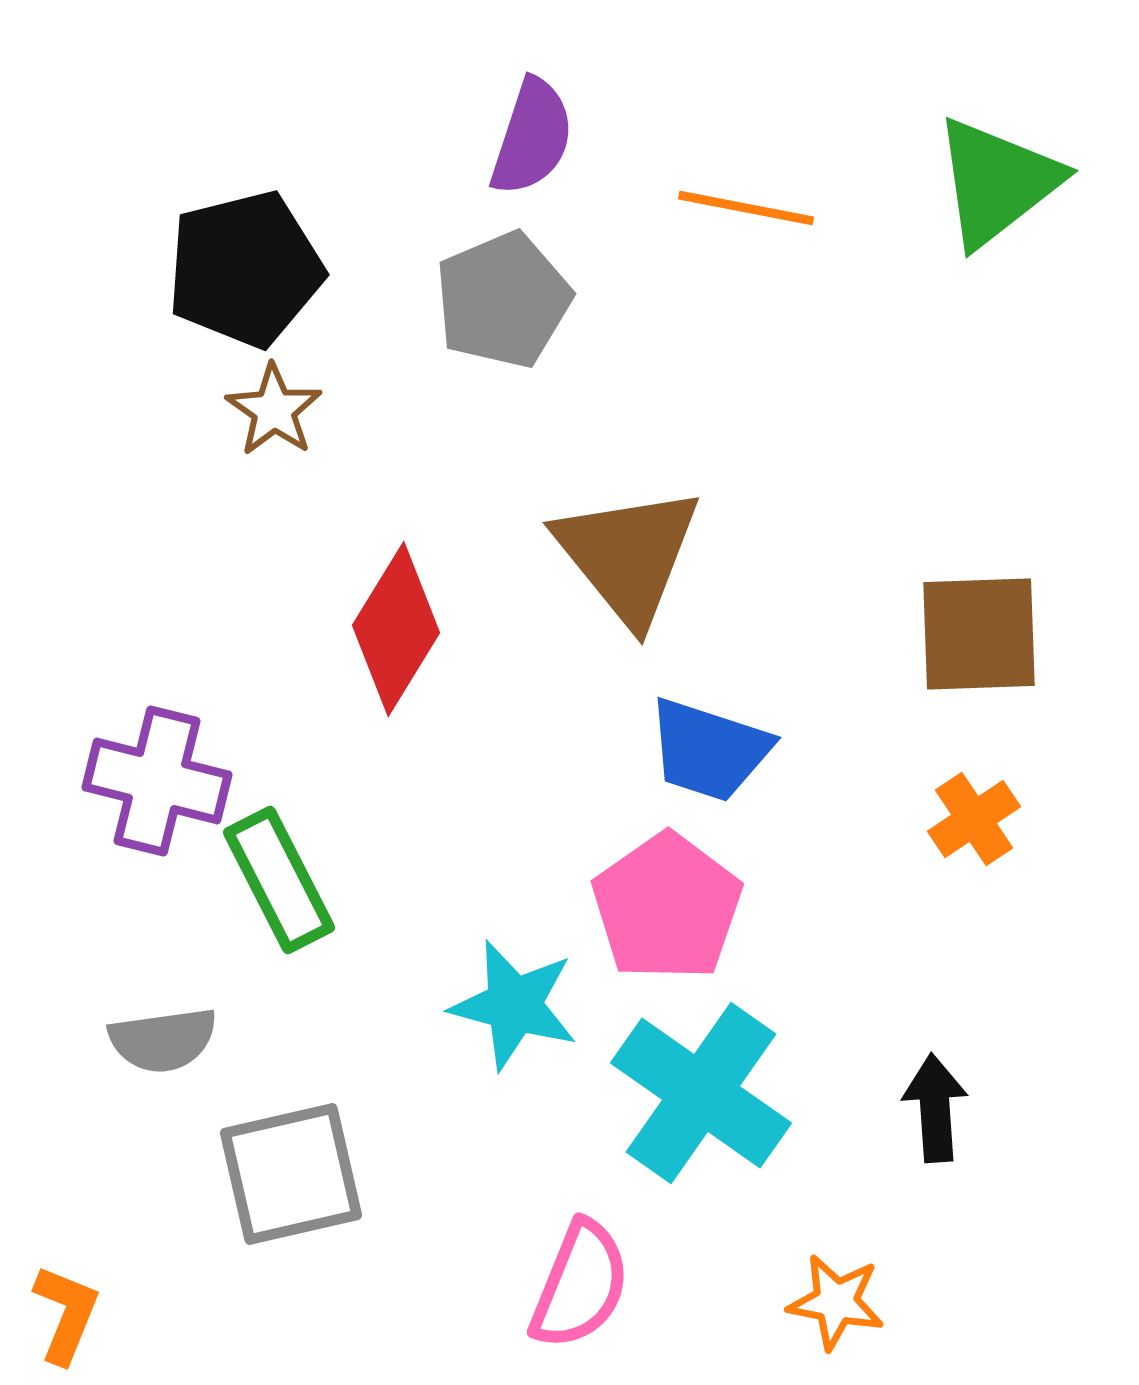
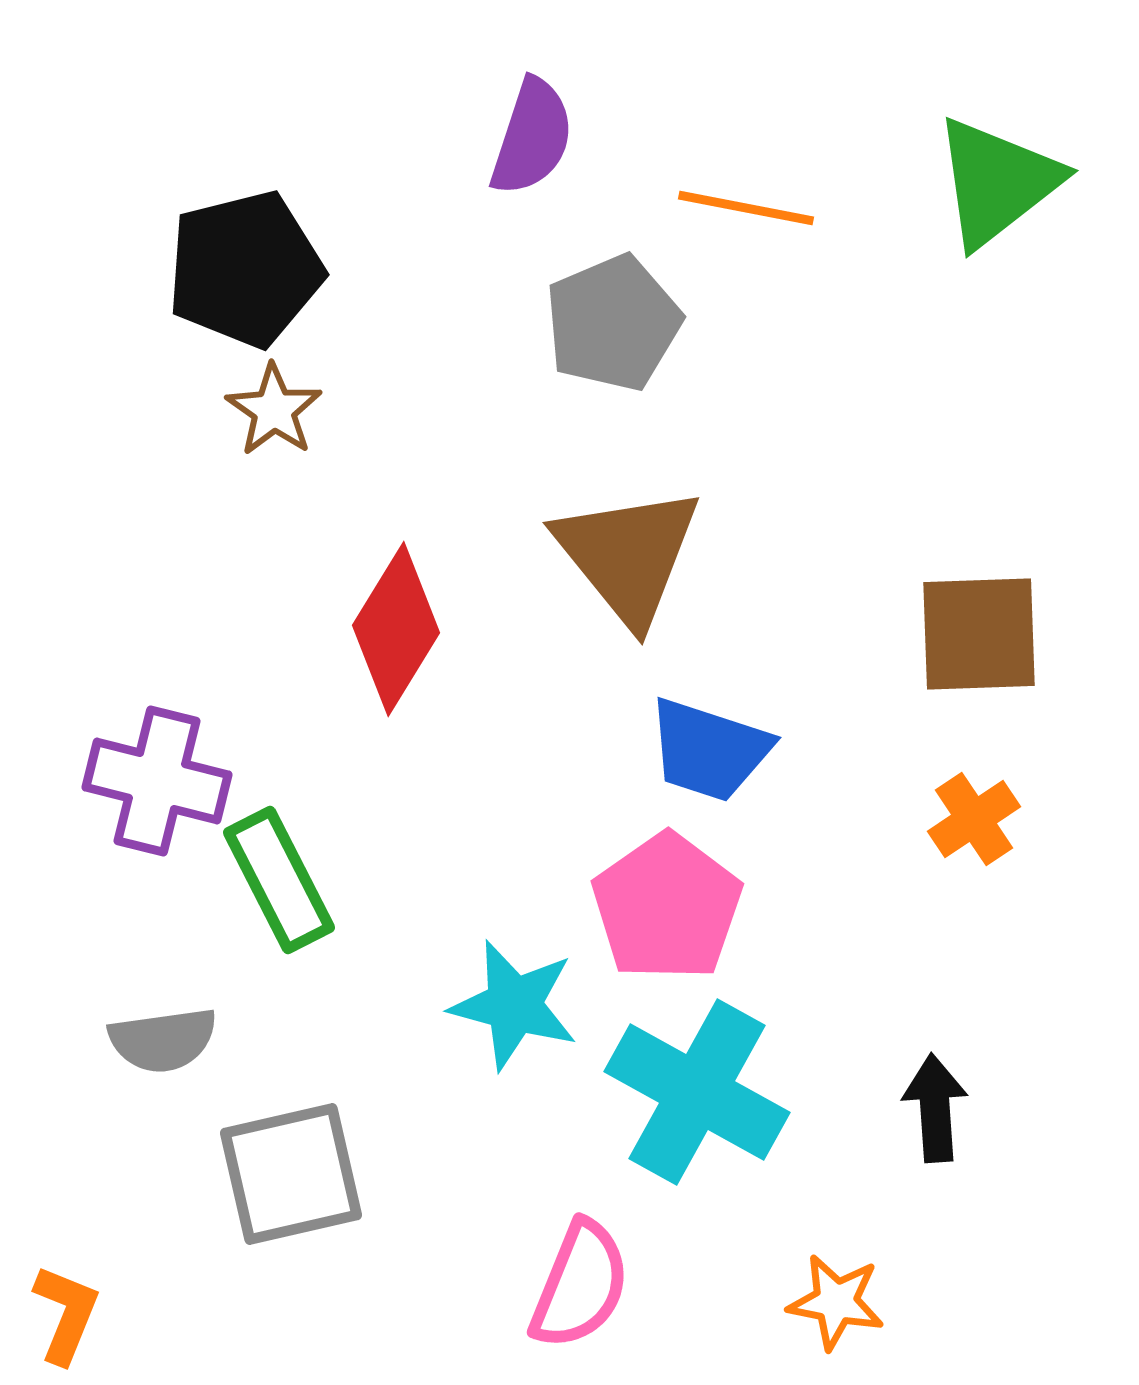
gray pentagon: moved 110 px right, 23 px down
cyan cross: moved 4 px left, 1 px up; rotated 6 degrees counterclockwise
